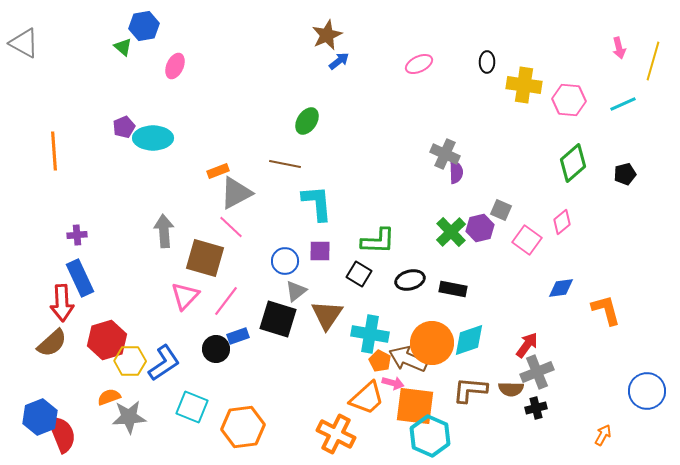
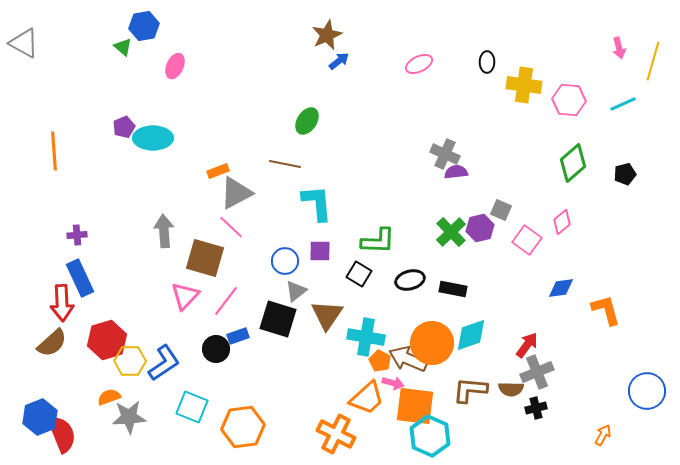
purple semicircle at (456, 172): rotated 95 degrees counterclockwise
cyan cross at (370, 334): moved 4 px left, 3 px down
cyan diamond at (469, 340): moved 2 px right, 5 px up
